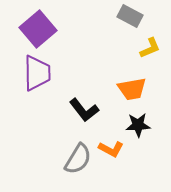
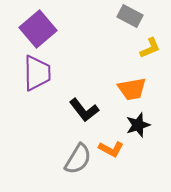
black star: rotated 15 degrees counterclockwise
